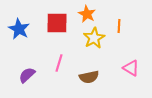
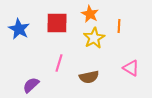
orange star: moved 3 px right
purple semicircle: moved 4 px right, 10 px down
